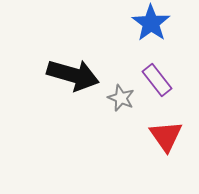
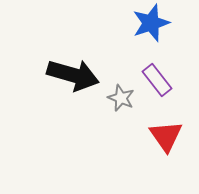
blue star: rotated 18 degrees clockwise
